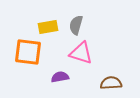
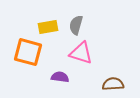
orange square: rotated 8 degrees clockwise
purple semicircle: rotated 18 degrees clockwise
brown semicircle: moved 2 px right, 1 px down
